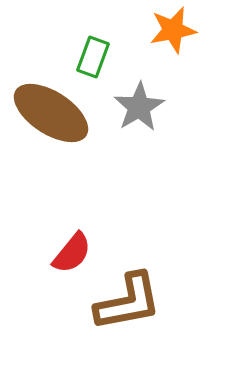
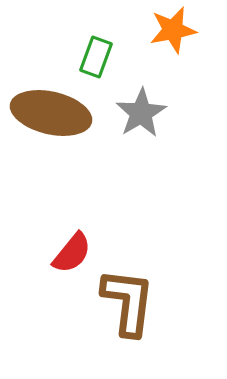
green rectangle: moved 3 px right
gray star: moved 2 px right, 6 px down
brown ellipse: rotated 20 degrees counterclockwise
brown L-shape: rotated 72 degrees counterclockwise
